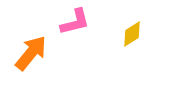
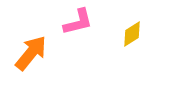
pink L-shape: moved 3 px right
